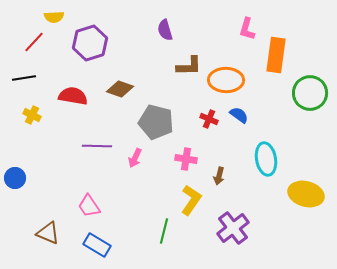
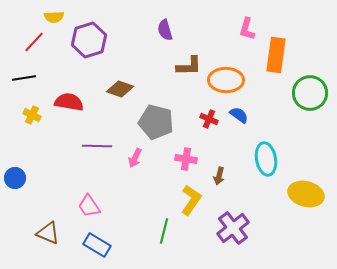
purple hexagon: moved 1 px left, 3 px up
red semicircle: moved 4 px left, 6 px down
